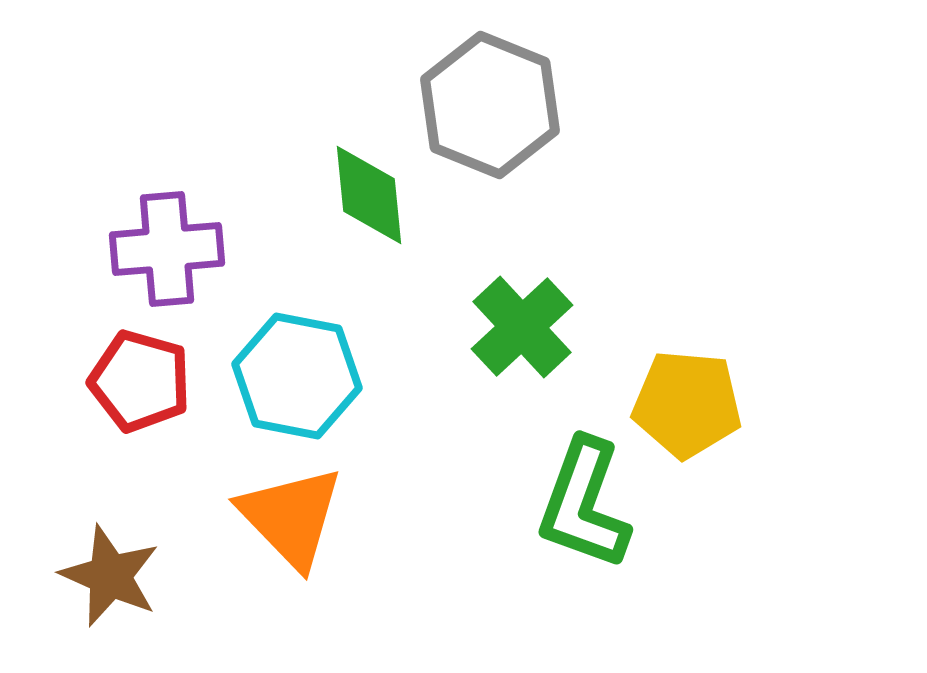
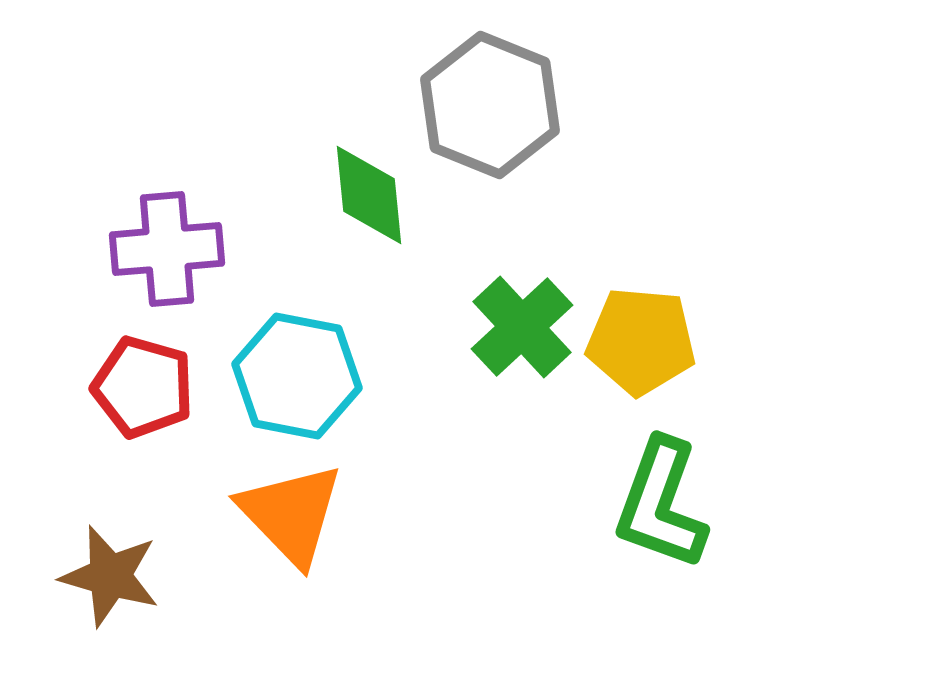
red pentagon: moved 3 px right, 6 px down
yellow pentagon: moved 46 px left, 63 px up
green L-shape: moved 77 px right
orange triangle: moved 3 px up
brown star: rotated 8 degrees counterclockwise
